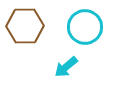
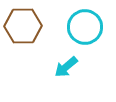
brown hexagon: moved 2 px left
